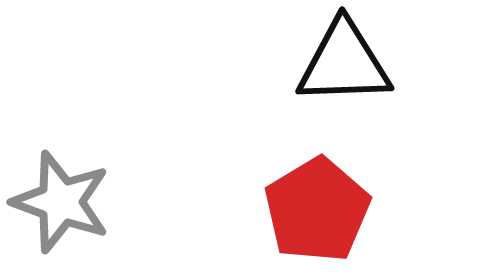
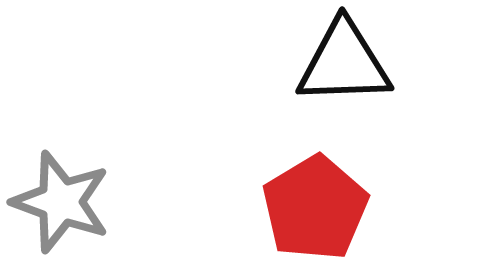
red pentagon: moved 2 px left, 2 px up
